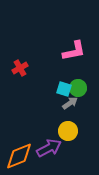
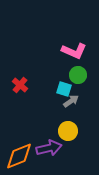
pink L-shape: rotated 35 degrees clockwise
red cross: moved 17 px down; rotated 21 degrees counterclockwise
green circle: moved 13 px up
gray arrow: moved 1 px right, 2 px up
purple arrow: rotated 15 degrees clockwise
